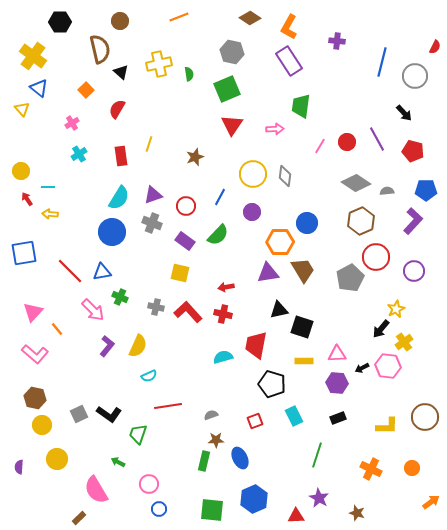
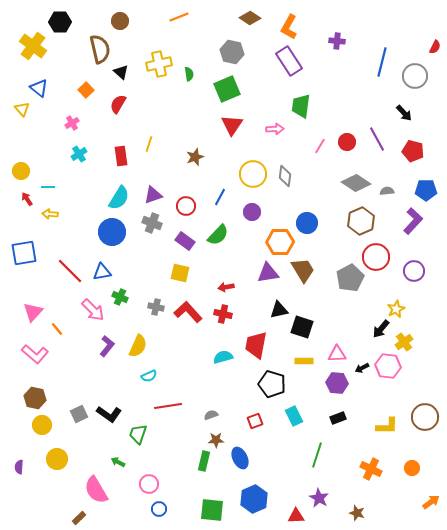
yellow cross at (33, 56): moved 10 px up
red semicircle at (117, 109): moved 1 px right, 5 px up
